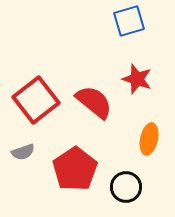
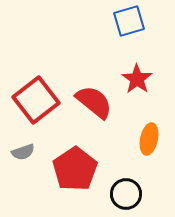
red star: rotated 16 degrees clockwise
black circle: moved 7 px down
